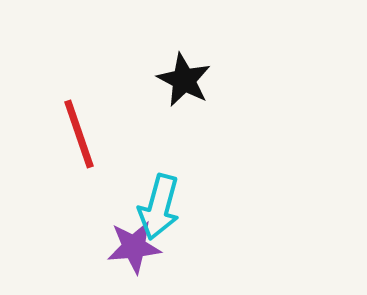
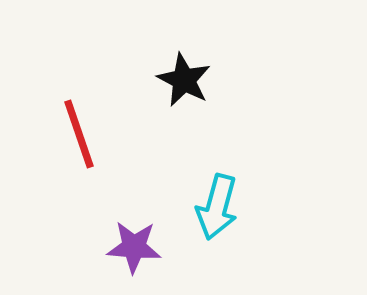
cyan arrow: moved 58 px right
purple star: rotated 10 degrees clockwise
